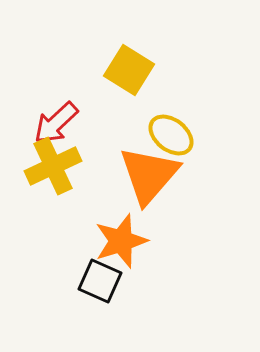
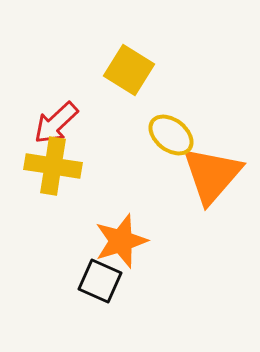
yellow cross: rotated 34 degrees clockwise
orange triangle: moved 63 px right
